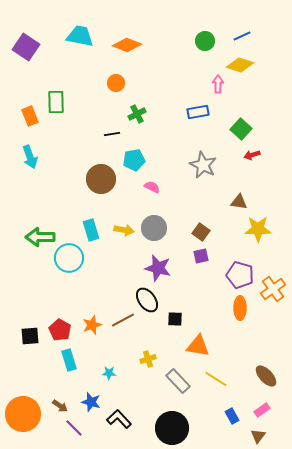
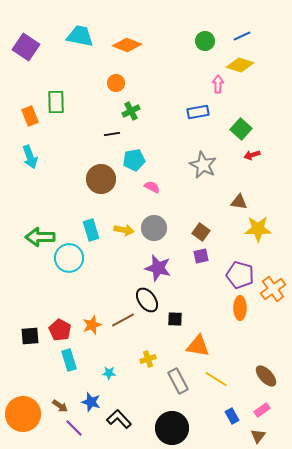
green cross at (137, 114): moved 6 px left, 3 px up
gray rectangle at (178, 381): rotated 15 degrees clockwise
